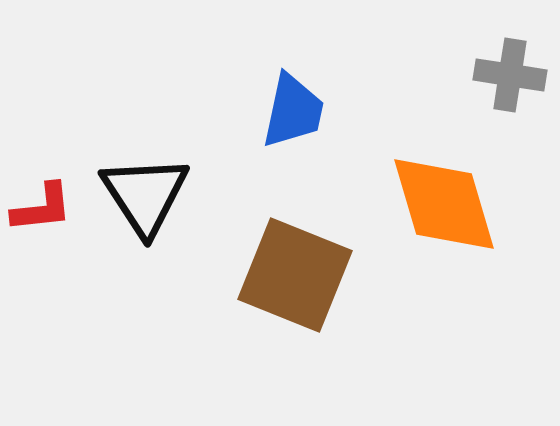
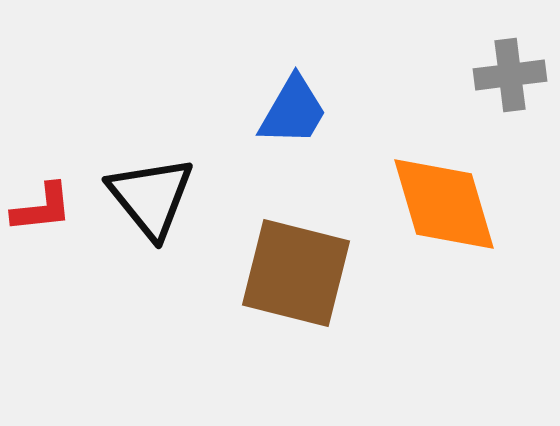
gray cross: rotated 16 degrees counterclockwise
blue trapezoid: rotated 18 degrees clockwise
black triangle: moved 6 px right, 2 px down; rotated 6 degrees counterclockwise
brown square: moved 1 px right, 2 px up; rotated 8 degrees counterclockwise
